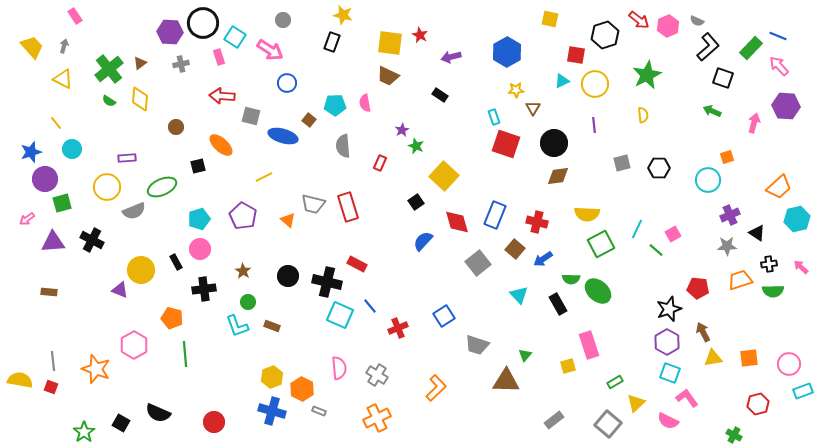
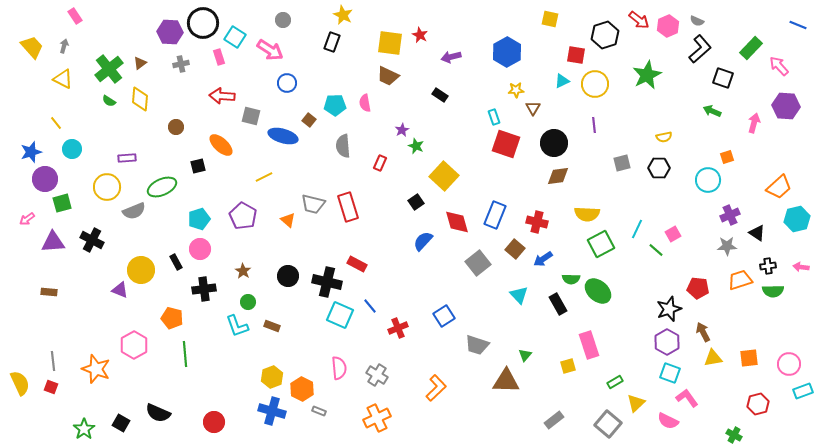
yellow star at (343, 15): rotated 12 degrees clockwise
blue line at (778, 36): moved 20 px right, 11 px up
black L-shape at (708, 47): moved 8 px left, 2 px down
yellow semicircle at (643, 115): moved 21 px right, 22 px down; rotated 84 degrees clockwise
black cross at (769, 264): moved 1 px left, 2 px down
pink arrow at (801, 267): rotated 35 degrees counterclockwise
yellow semicircle at (20, 380): moved 3 px down; rotated 55 degrees clockwise
green star at (84, 432): moved 3 px up
